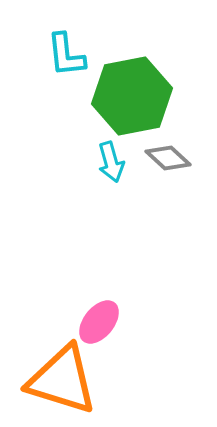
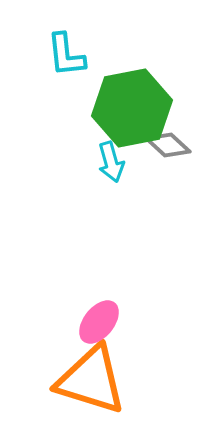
green hexagon: moved 12 px down
gray diamond: moved 13 px up
orange triangle: moved 29 px right
